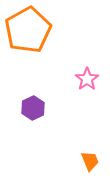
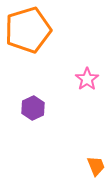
orange pentagon: rotated 12 degrees clockwise
orange trapezoid: moved 6 px right, 5 px down
